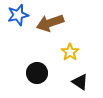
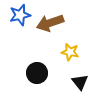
blue star: moved 2 px right
yellow star: rotated 24 degrees counterclockwise
black triangle: rotated 18 degrees clockwise
